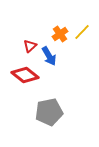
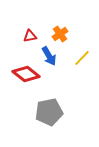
yellow line: moved 26 px down
red triangle: moved 10 px up; rotated 32 degrees clockwise
red diamond: moved 1 px right, 1 px up
